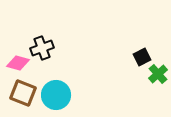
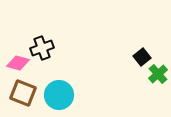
black square: rotated 12 degrees counterclockwise
cyan circle: moved 3 px right
